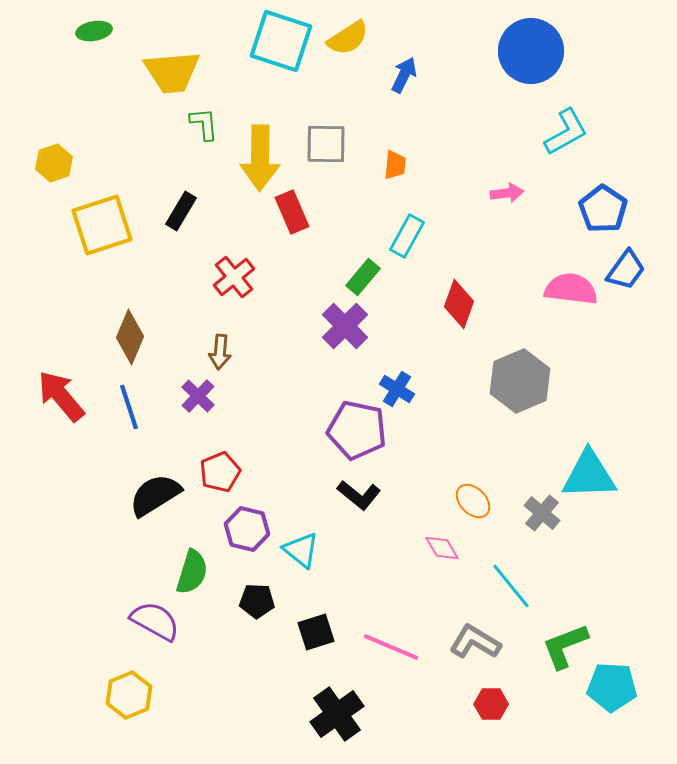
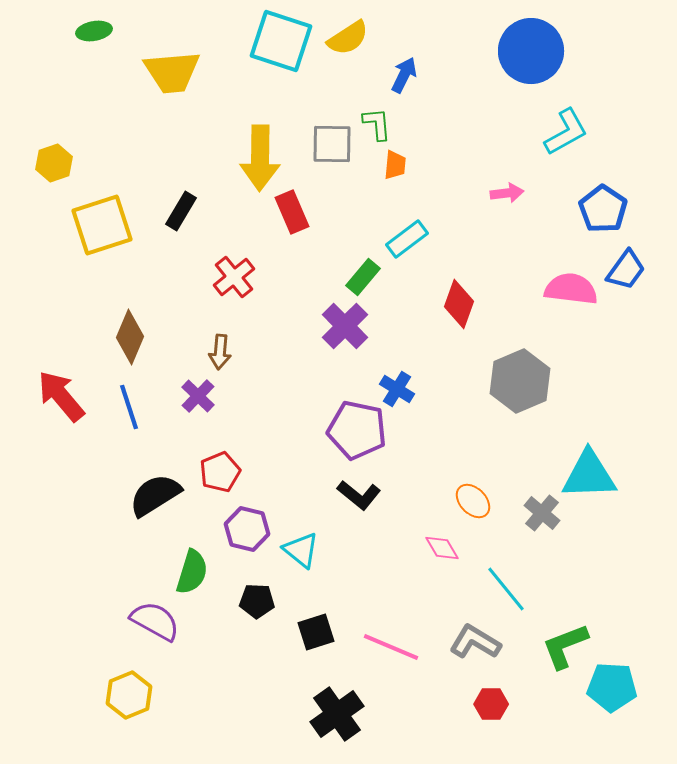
green L-shape at (204, 124): moved 173 px right
gray square at (326, 144): moved 6 px right
cyan rectangle at (407, 236): moved 3 px down; rotated 24 degrees clockwise
cyan line at (511, 586): moved 5 px left, 3 px down
